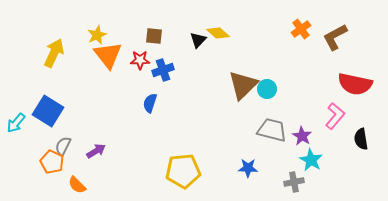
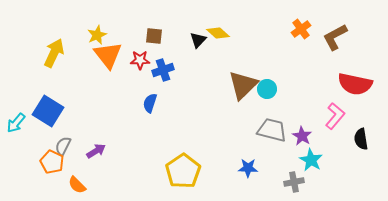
yellow pentagon: rotated 28 degrees counterclockwise
